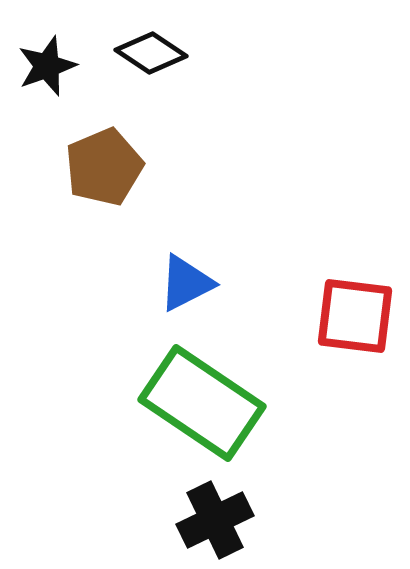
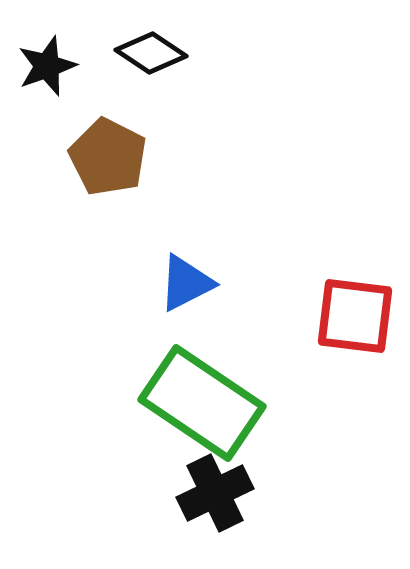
brown pentagon: moved 4 px right, 10 px up; rotated 22 degrees counterclockwise
black cross: moved 27 px up
